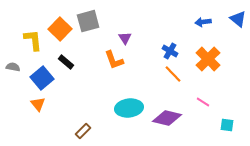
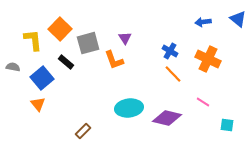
gray square: moved 22 px down
orange cross: rotated 20 degrees counterclockwise
